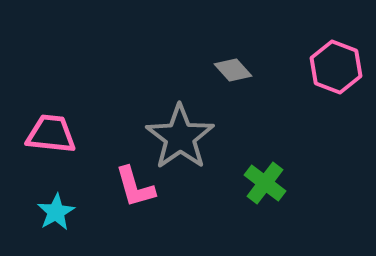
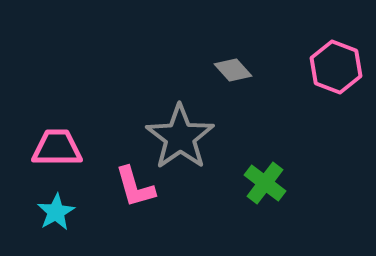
pink trapezoid: moved 6 px right, 14 px down; rotated 6 degrees counterclockwise
